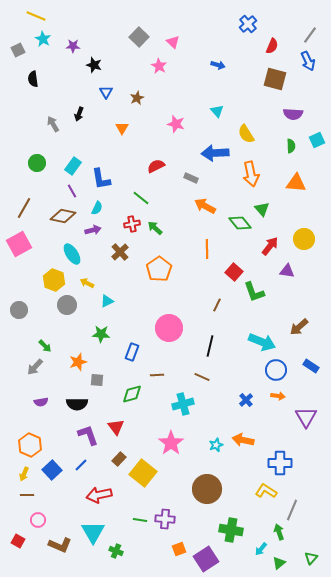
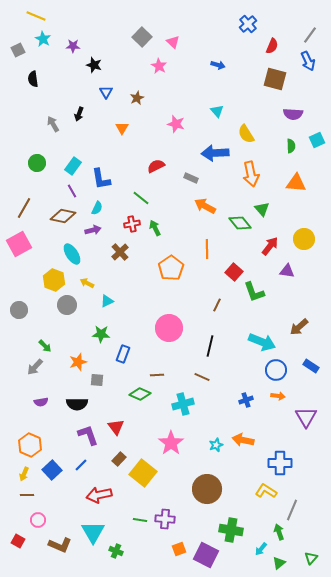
gray square at (139, 37): moved 3 px right
green arrow at (155, 228): rotated 21 degrees clockwise
orange pentagon at (159, 269): moved 12 px right, 1 px up
blue rectangle at (132, 352): moved 9 px left, 2 px down
green diamond at (132, 394): moved 8 px right; rotated 40 degrees clockwise
blue cross at (246, 400): rotated 24 degrees clockwise
purple square at (206, 559): moved 4 px up; rotated 30 degrees counterclockwise
